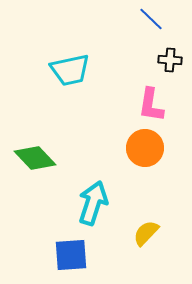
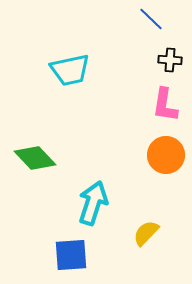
pink L-shape: moved 14 px right
orange circle: moved 21 px right, 7 px down
